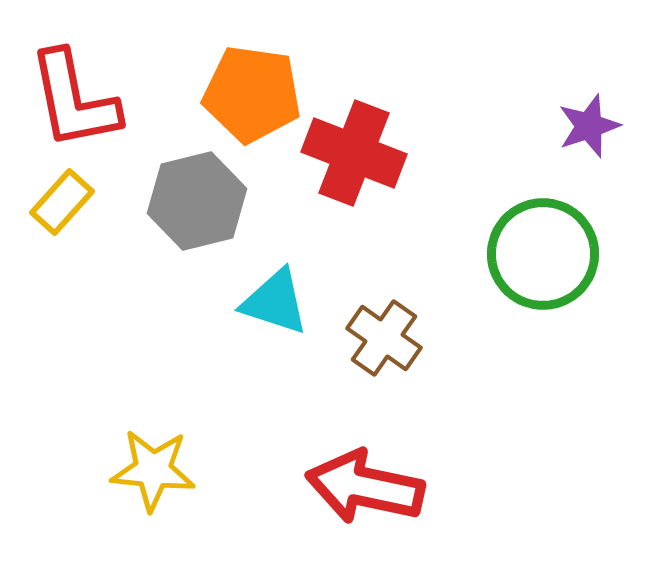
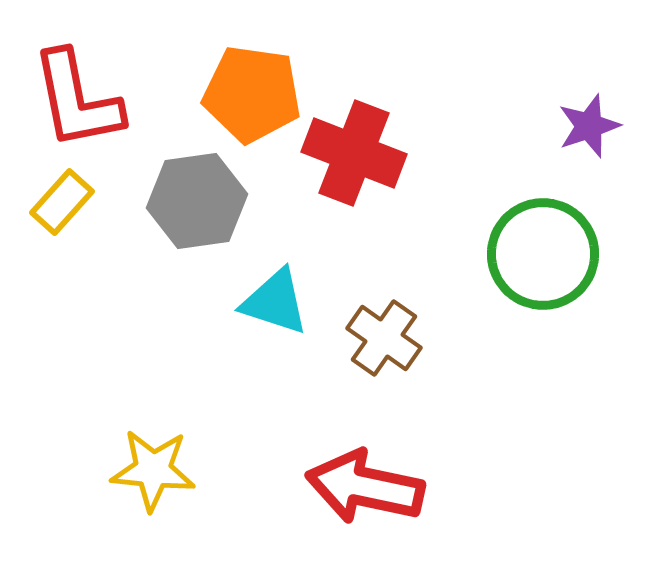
red L-shape: moved 3 px right
gray hexagon: rotated 6 degrees clockwise
